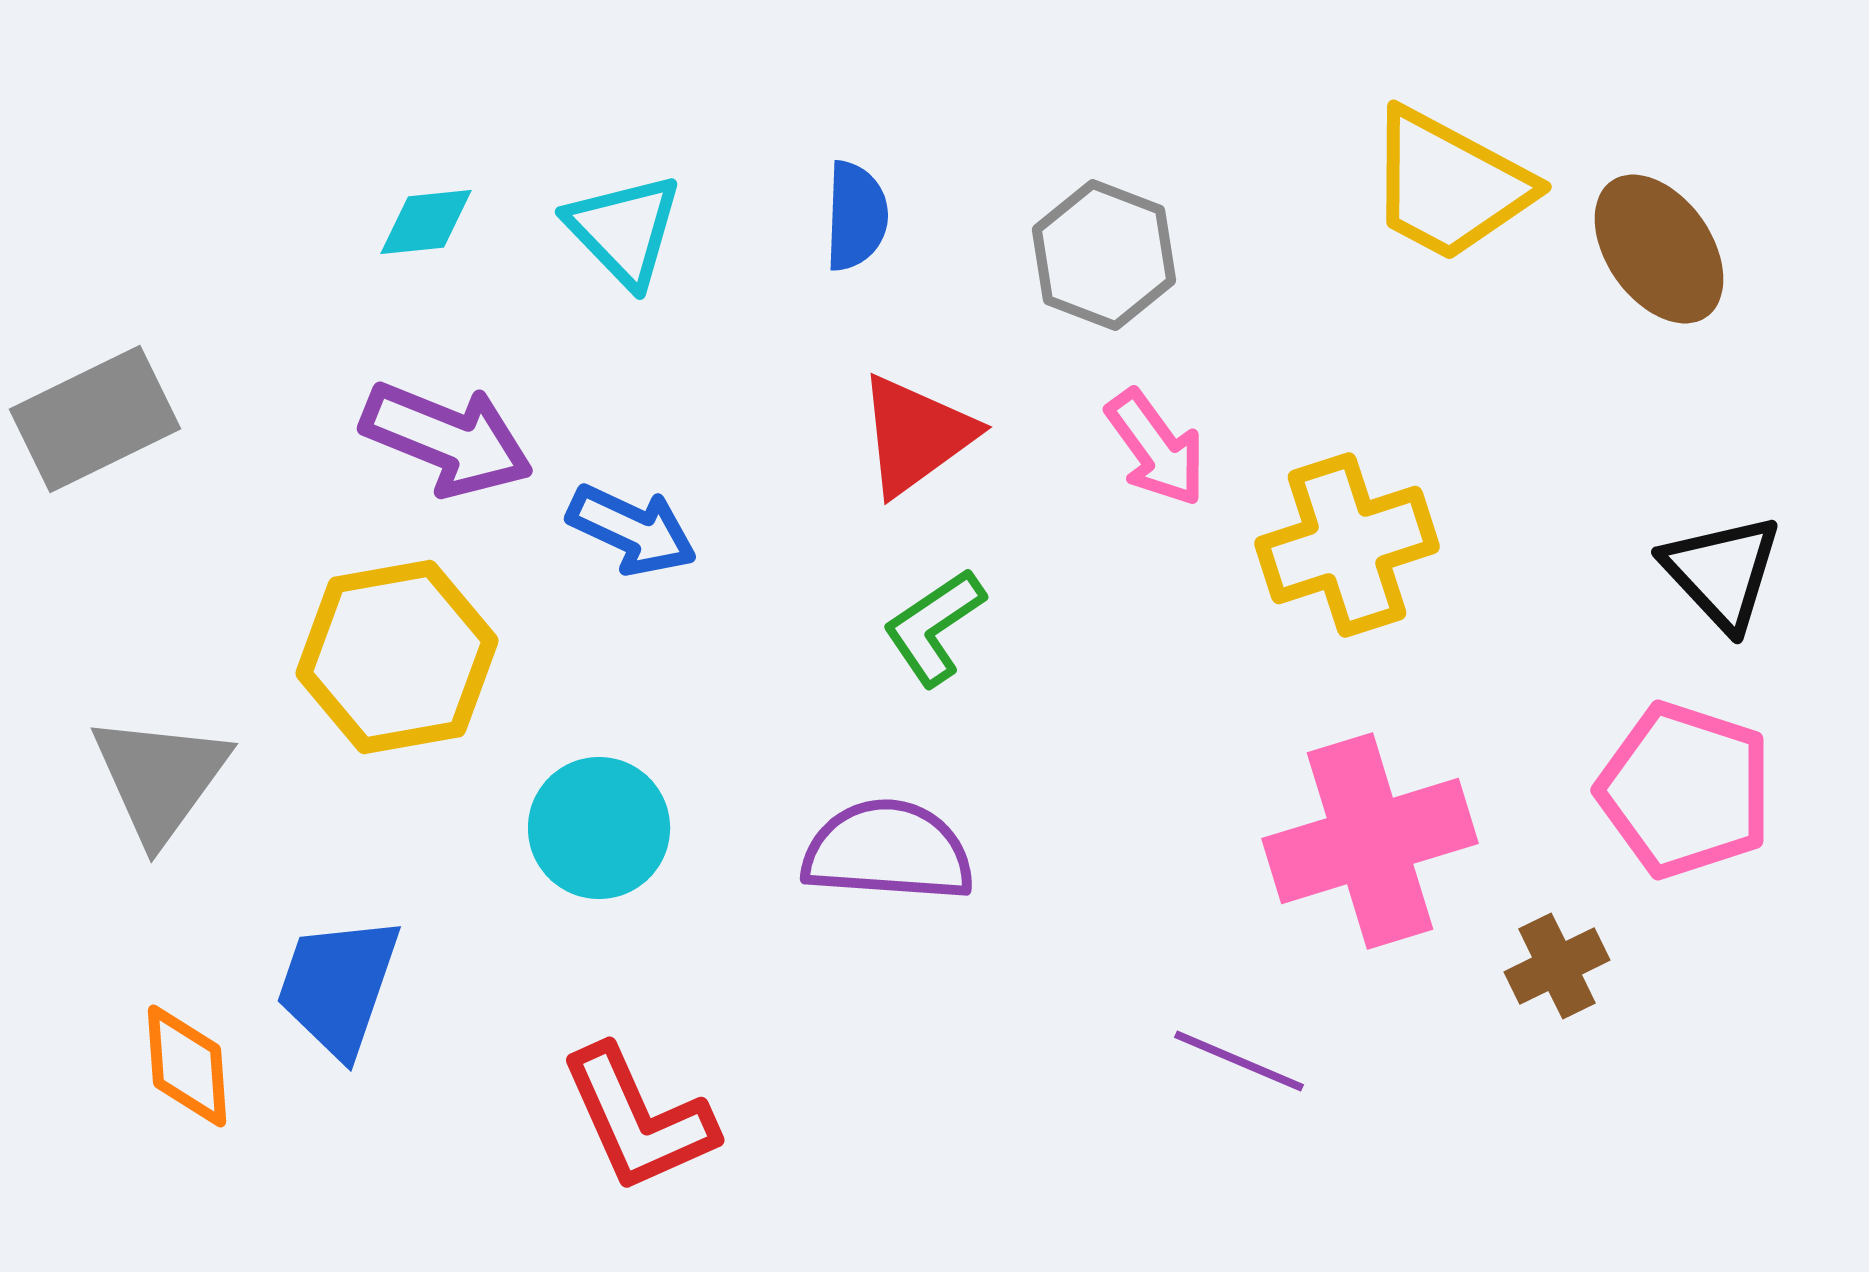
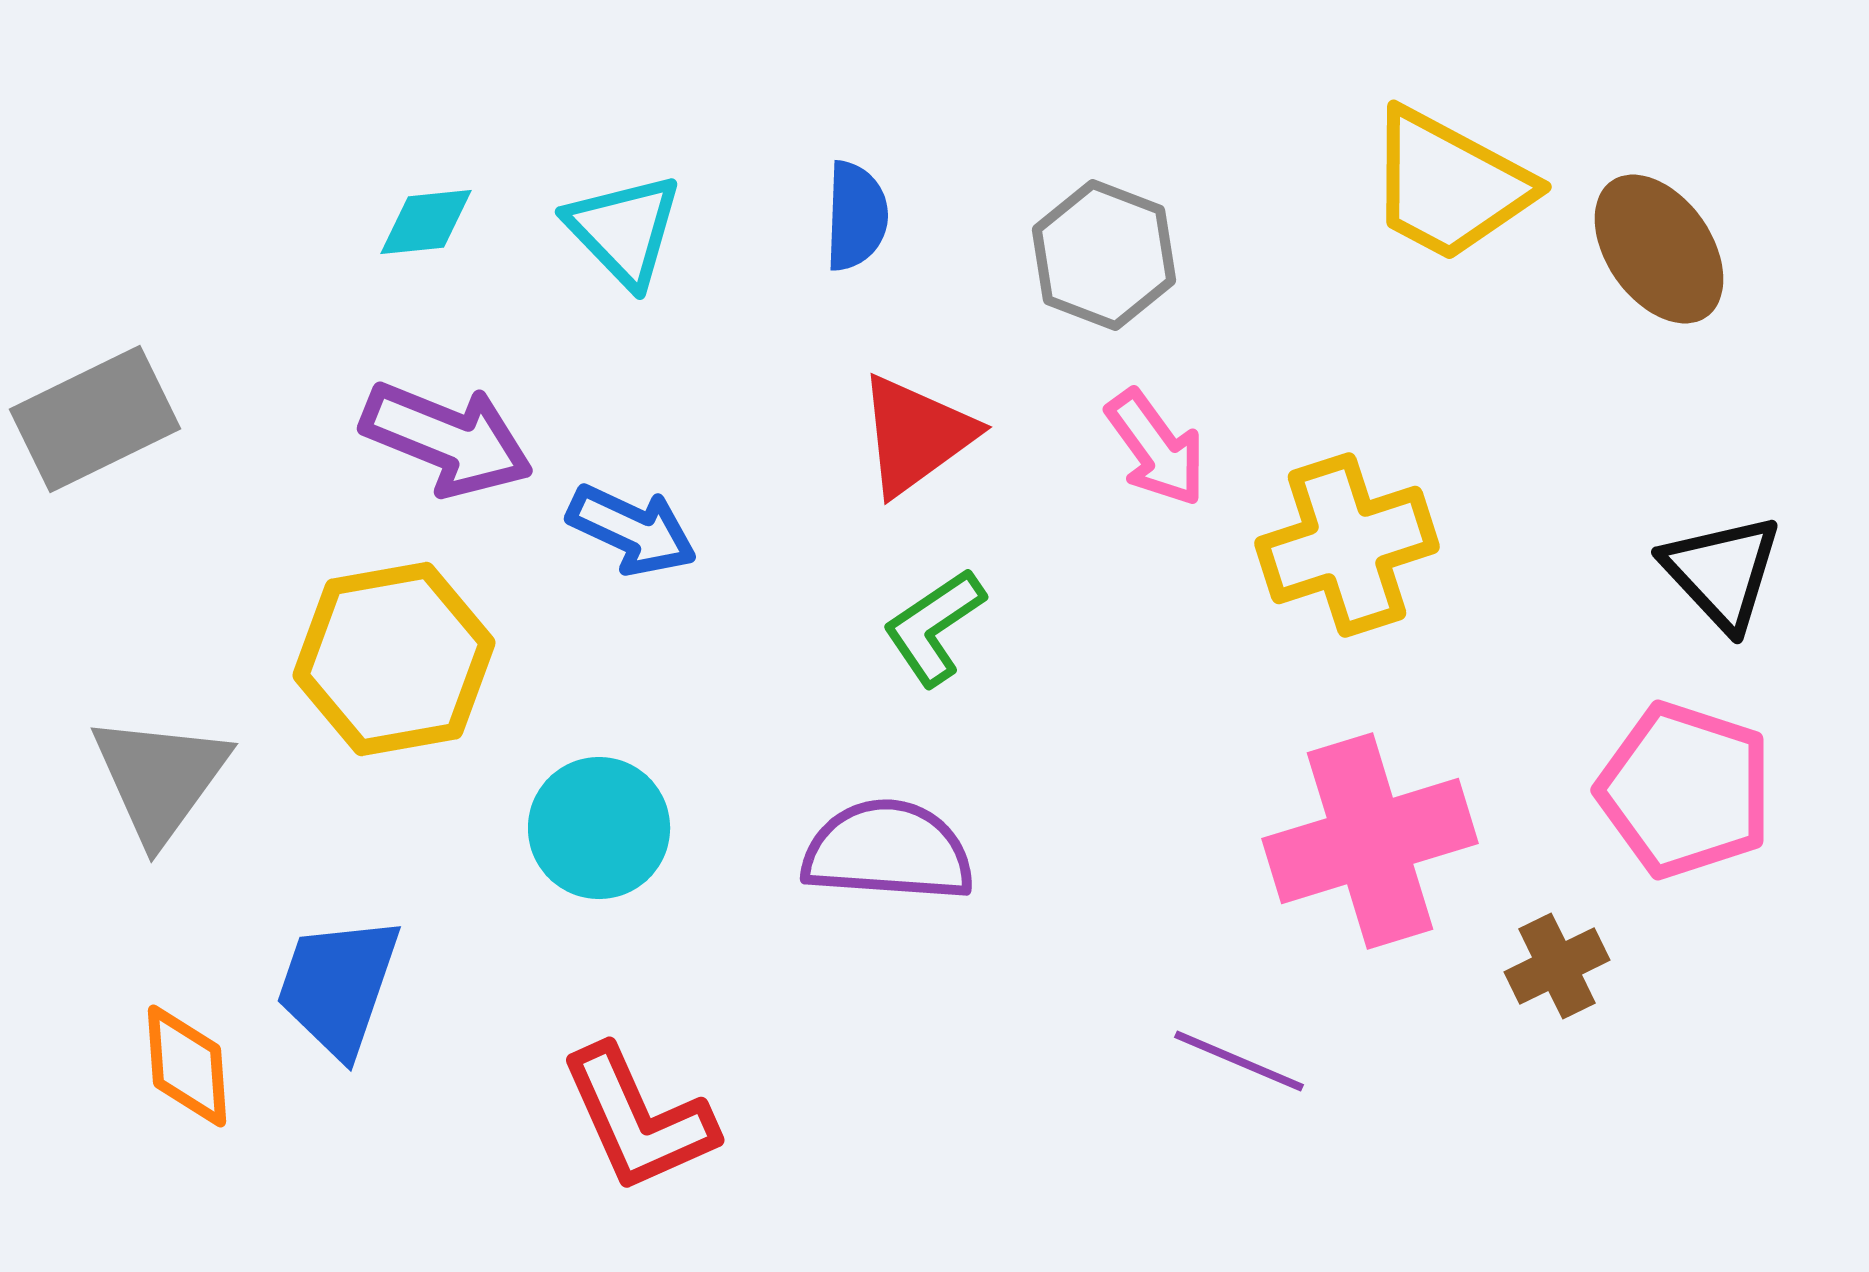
yellow hexagon: moved 3 px left, 2 px down
